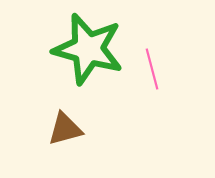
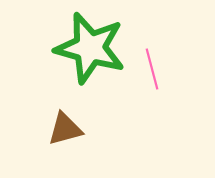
green star: moved 2 px right, 1 px up
